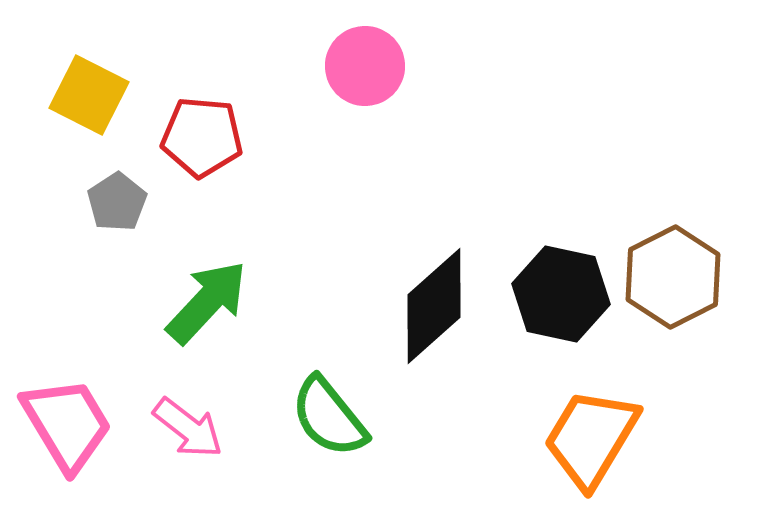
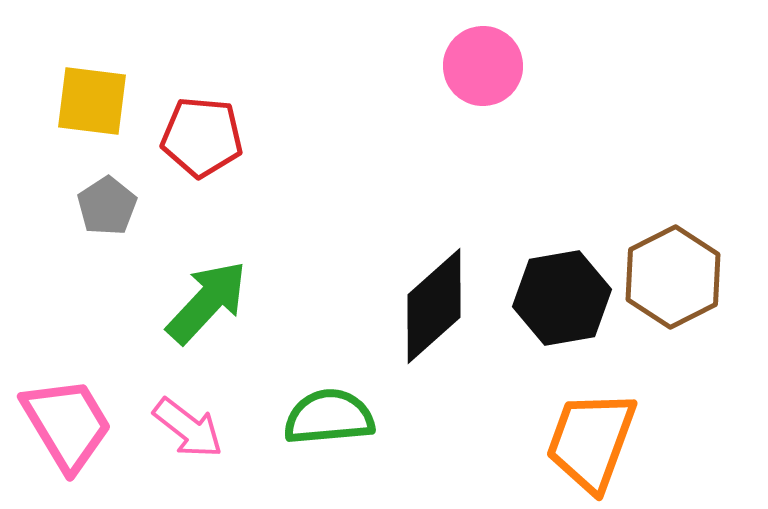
pink circle: moved 118 px right
yellow square: moved 3 px right, 6 px down; rotated 20 degrees counterclockwise
gray pentagon: moved 10 px left, 4 px down
black hexagon: moved 1 px right, 4 px down; rotated 22 degrees counterclockwise
green semicircle: rotated 124 degrees clockwise
orange trapezoid: moved 3 px down; rotated 11 degrees counterclockwise
